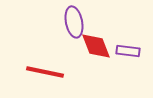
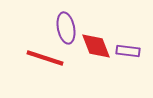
purple ellipse: moved 8 px left, 6 px down
red line: moved 14 px up; rotated 6 degrees clockwise
